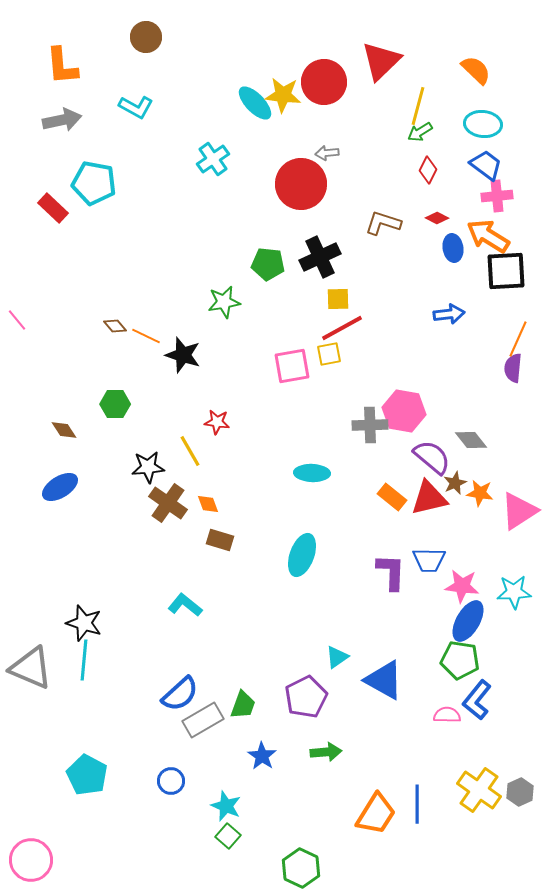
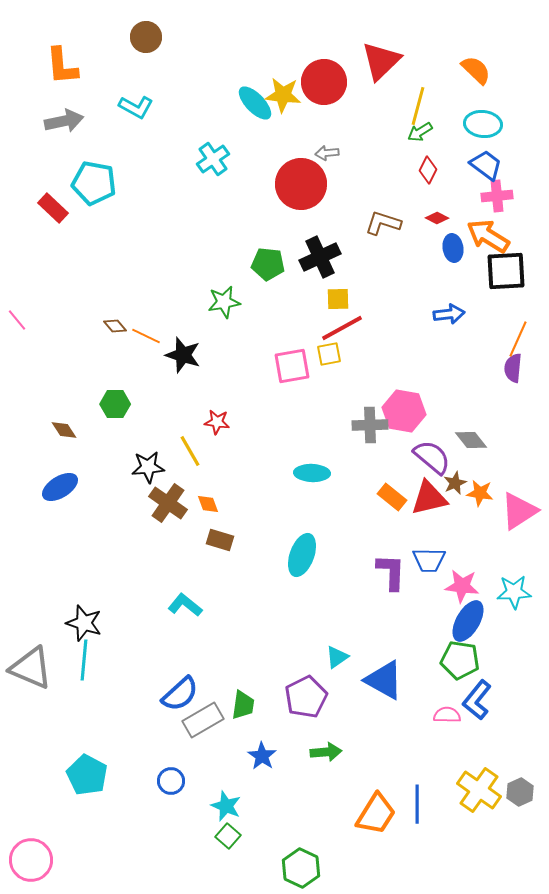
gray arrow at (62, 120): moved 2 px right, 1 px down
green trapezoid at (243, 705): rotated 12 degrees counterclockwise
